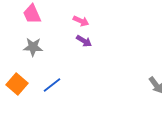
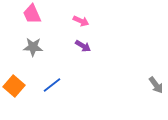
purple arrow: moved 1 px left, 5 px down
orange square: moved 3 px left, 2 px down
